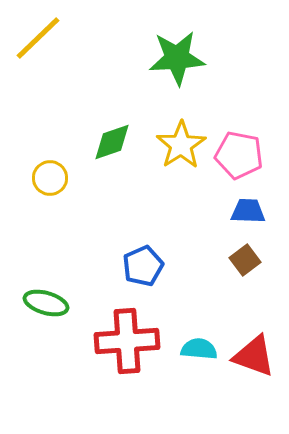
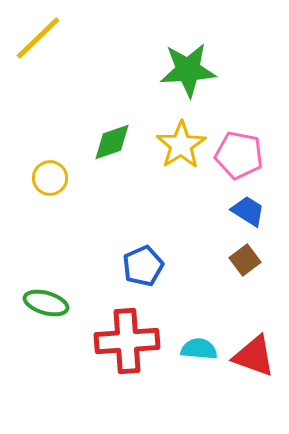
green star: moved 11 px right, 12 px down
blue trapezoid: rotated 30 degrees clockwise
